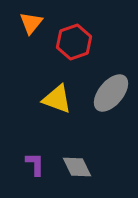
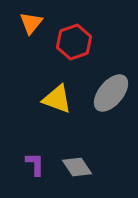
gray diamond: rotated 8 degrees counterclockwise
